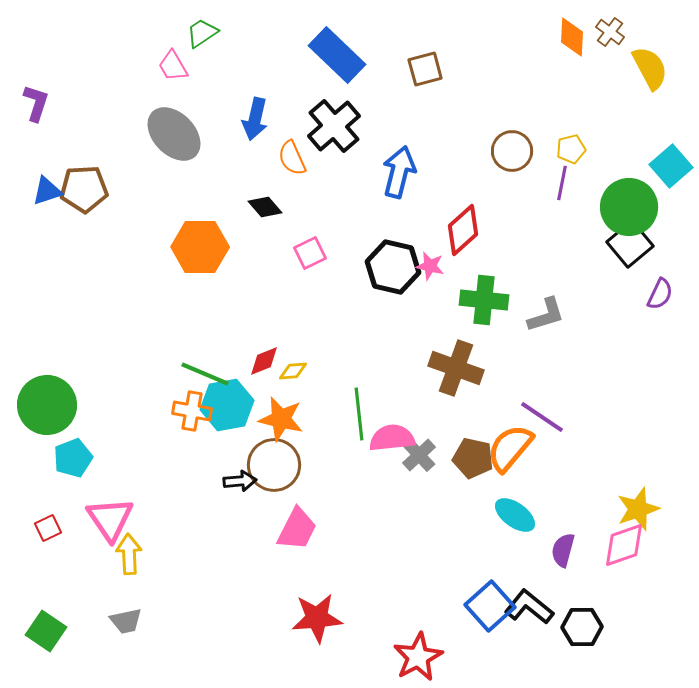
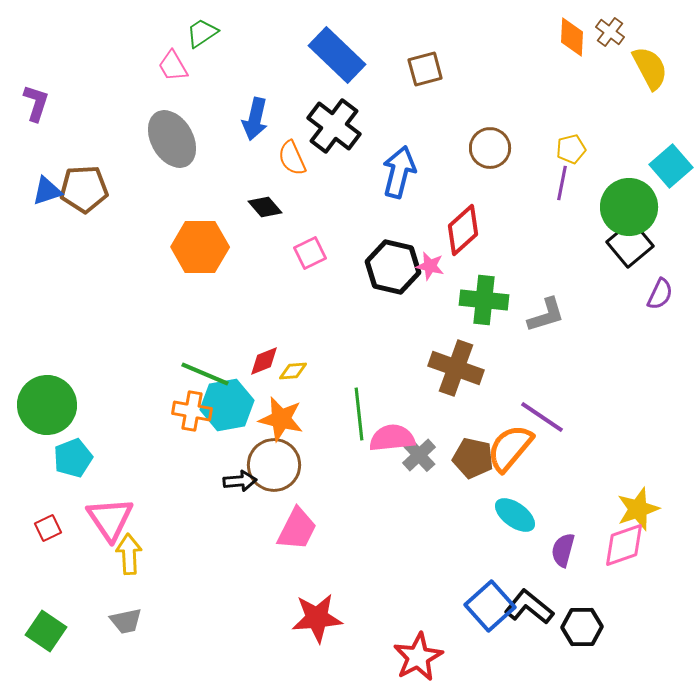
black cross at (334, 126): rotated 12 degrees counterclockwise
gray ellipse at (174, 134): moved 2 px left, 5 px down; rotated 14 degrees clockwise
brown circle at (512, 151): moved 22 px left, 3 px up
